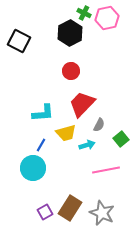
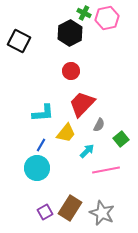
yellow trapezoid: rotated 35 degrees counterclockwise
cyan arrow: moved 6 px down; rotated 28 degrees counterclockwise
cyan circle: moved 4 px right
